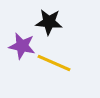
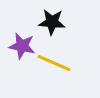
black star: moved 3 px right
